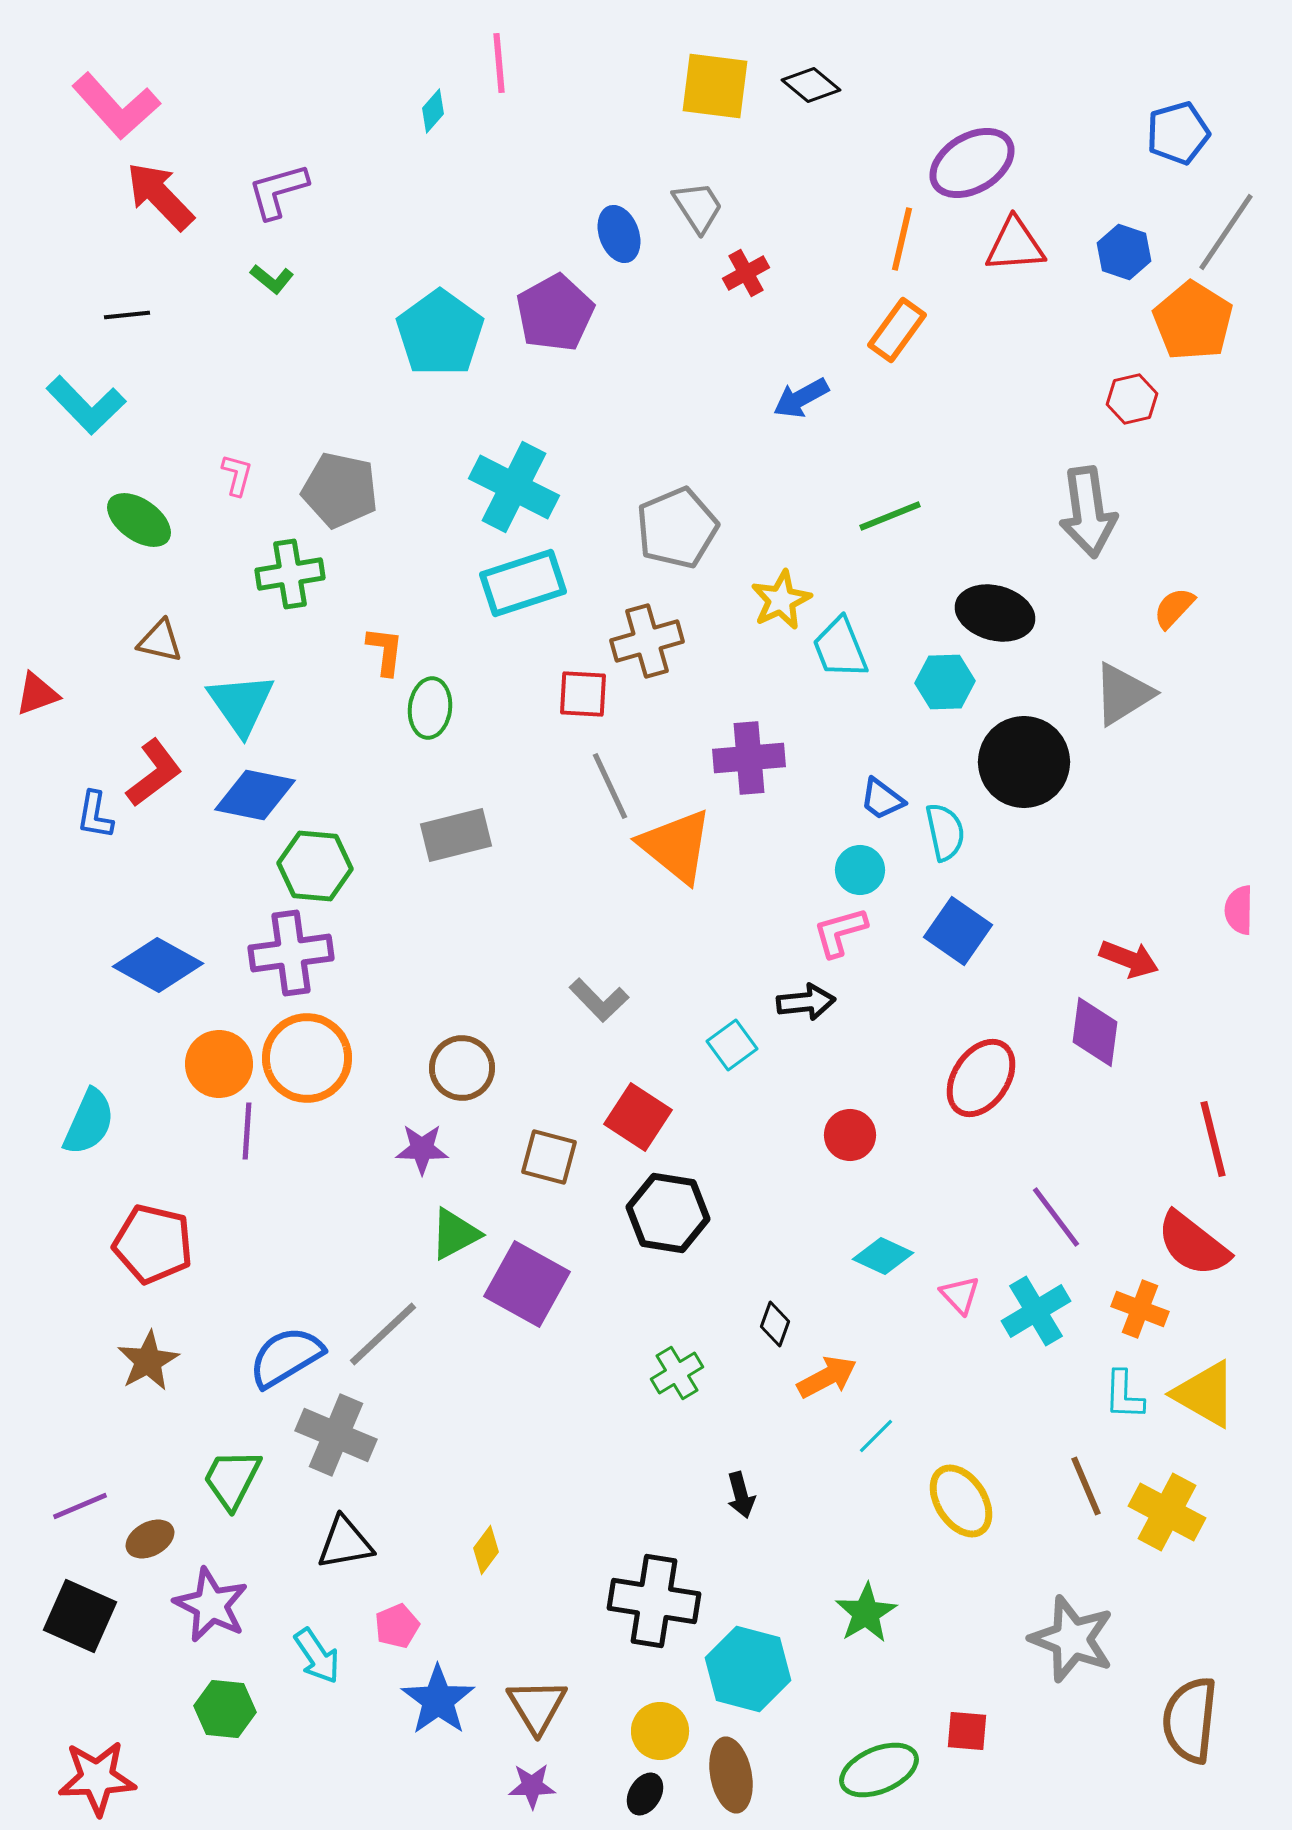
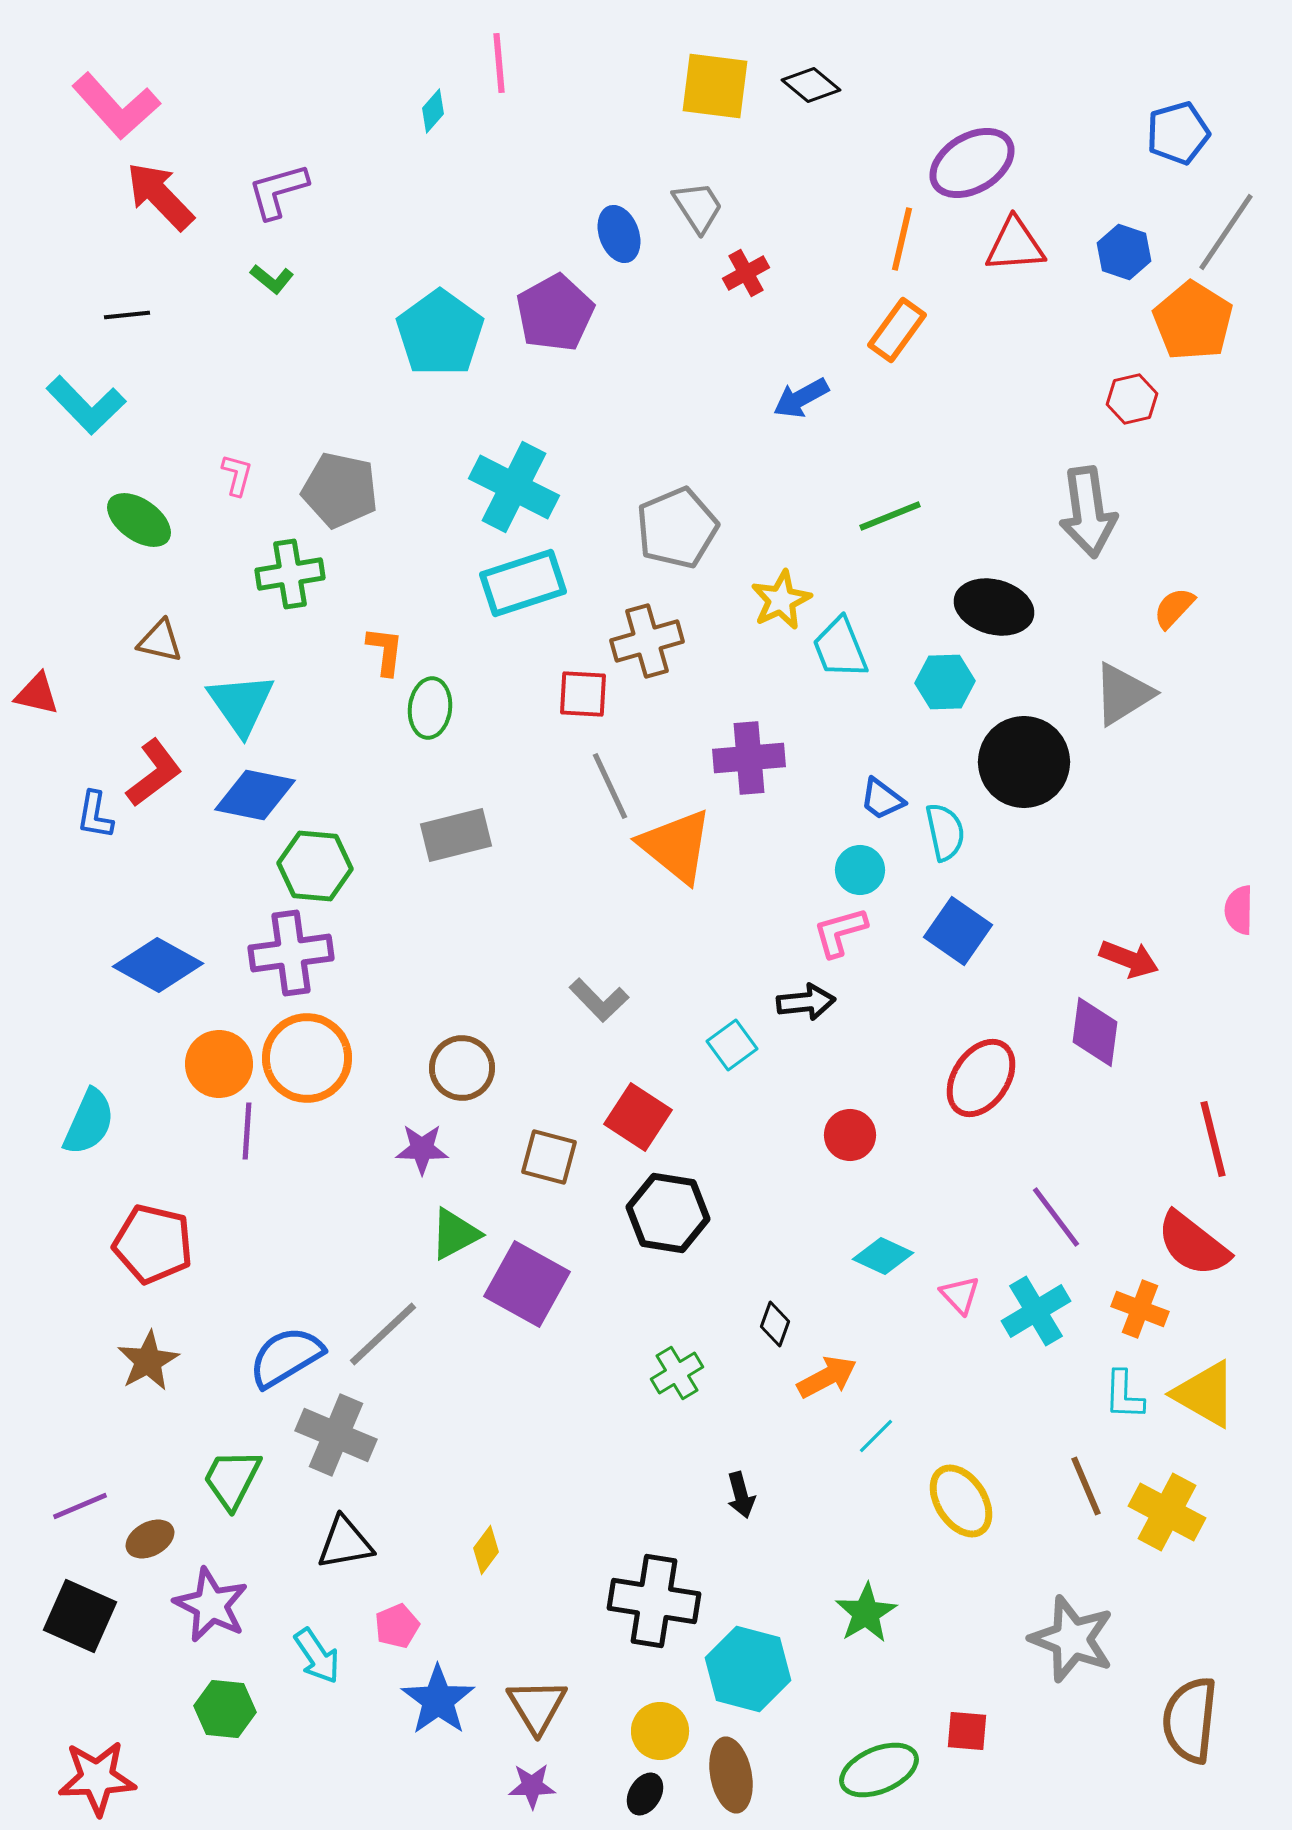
black ellipse at (995, 613): moved 1 px left, 6 px up
red triangle at (37, 694): rotated 33 degrees clockwise
